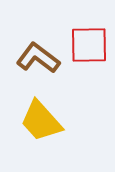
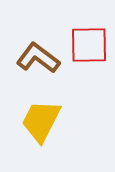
yellow trapezoid: rotated 69 degrees clockwise
